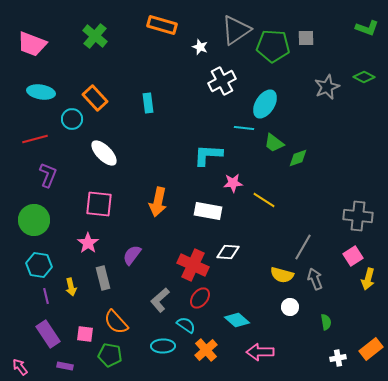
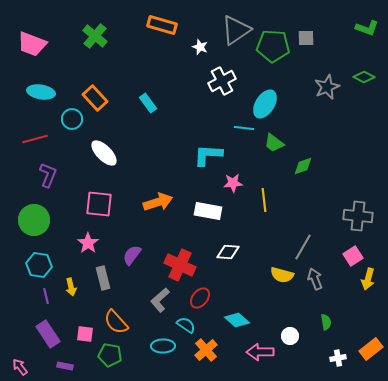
cyan rectangle at (148, 103): rotated 30 degrees counterclockwise
green diamond at (298, 158): moved 5 px right, 8 px down
yellow line at (264, 200): rotated 50 degrees clockwise
orange arrow at (158, 202): rotated 120 degrees counterclockwise
red cross at (193, 265): moved 13 px left
white circle at (290, 307): moved 29 px down
